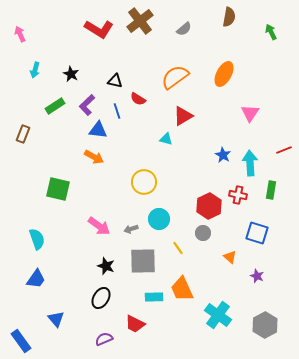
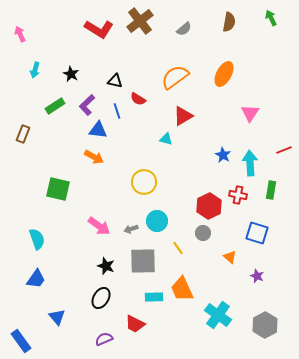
brown semicircle at (229, 17): moved 5 px down
green arrow at (271, 32): moved 14 px up
cyan circle at (159, 219): moved 2 px left, 2 px down
blue triangle at (56, 319): moved 1 px right, 2 px up
